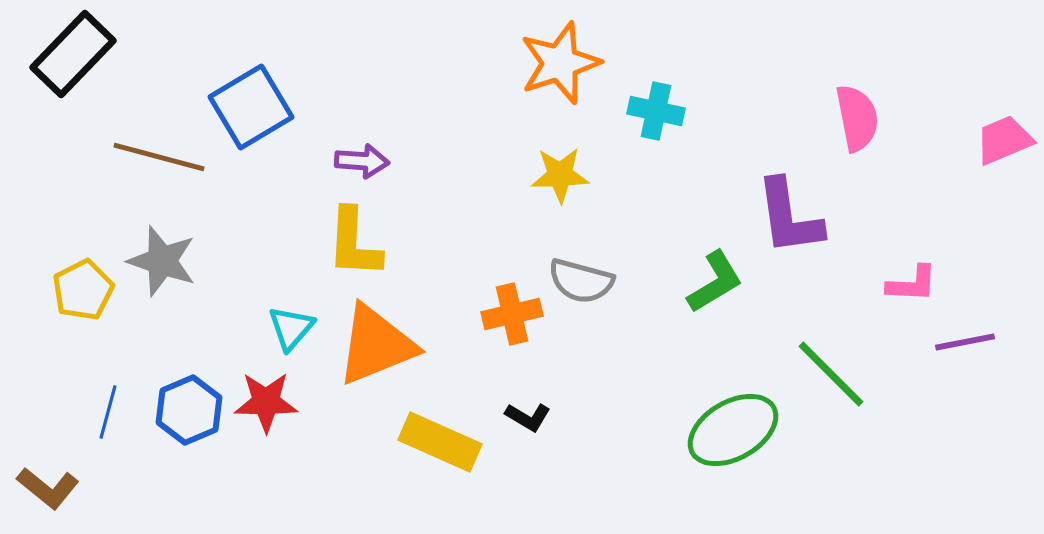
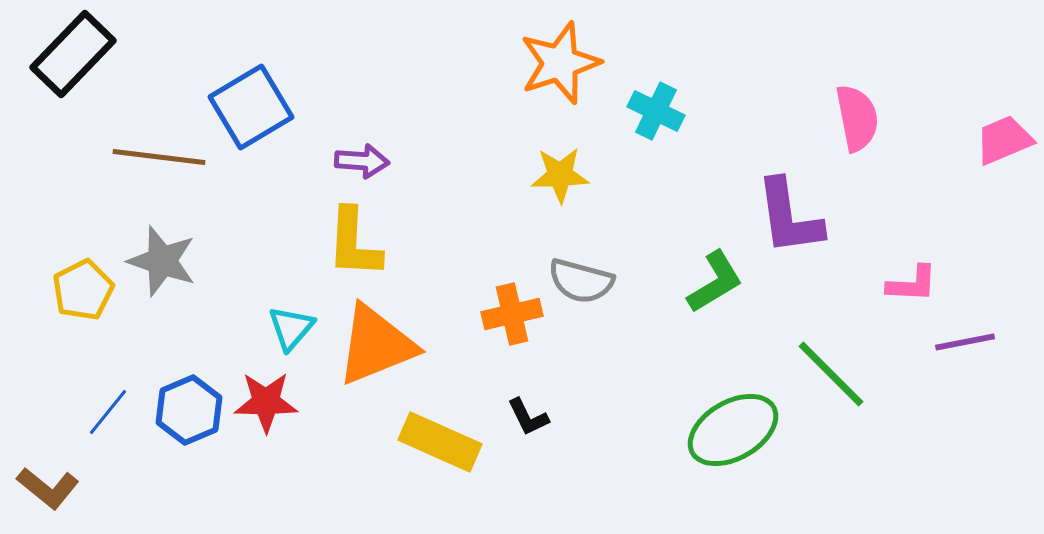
cyan cross: rotated 14 degrees clockwise
brown line: rotated 8 degrees counterclockwise
blue line: rotated 24 degrees clockwise
black L-shape: rotated 33 degrees clockwise
